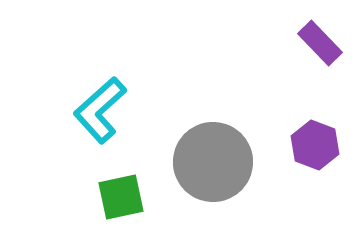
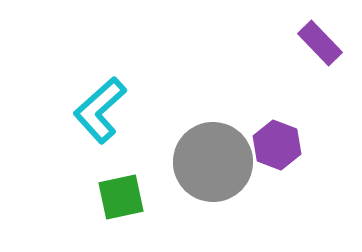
purple hexagon: moved 38 px left
